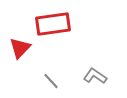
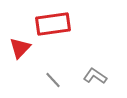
gray line: moved 2 px right, 1 px up
